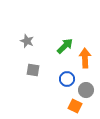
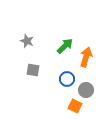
orange arrow: moved 1 px right, 1 px up; rotated 18 degrees clockwise
